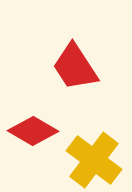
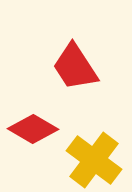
red diamond: moved 2 px up
